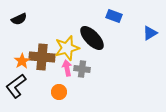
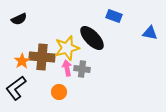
blue triangle: rotated 42 degrees clockwise
black L-shape: moved 2 px down
